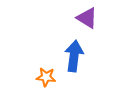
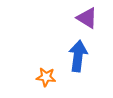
blue arrow: moved 4 px right
